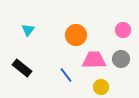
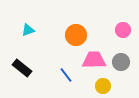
cyan triangle: rotated 32 degrees clockwise
gray circle: moved 3 px down
yellow circle: moved 2 px right, 1 px up
